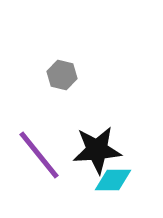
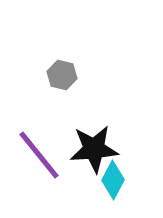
black star: moved 3 px left, 1 px up
cyan diamond: rotated 63 degrees counterclockwise
